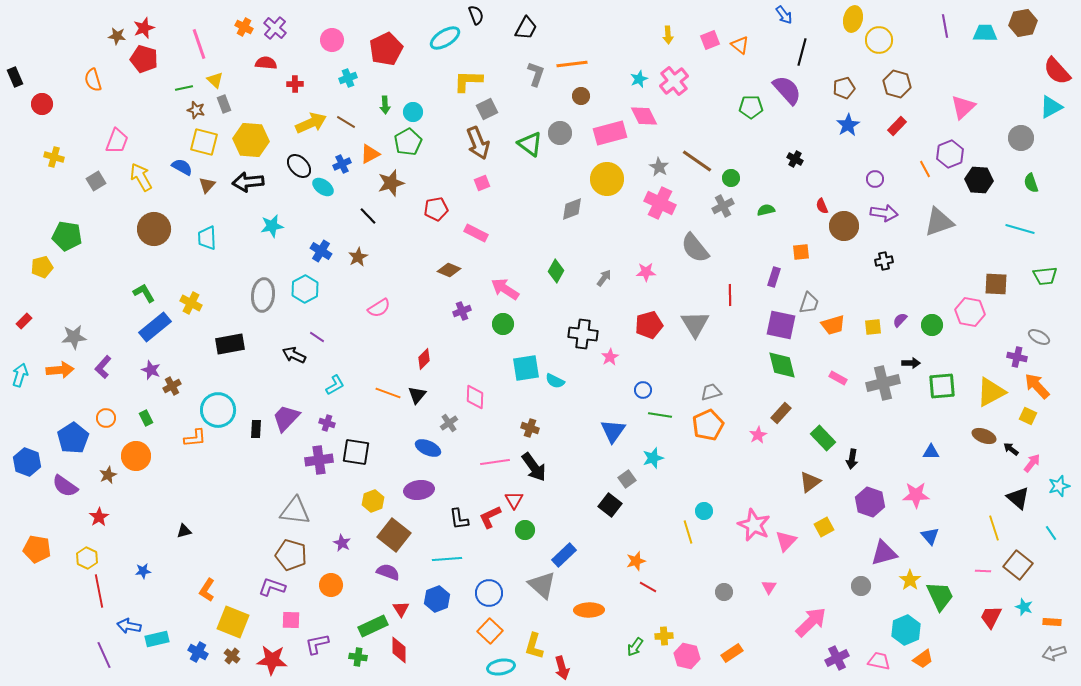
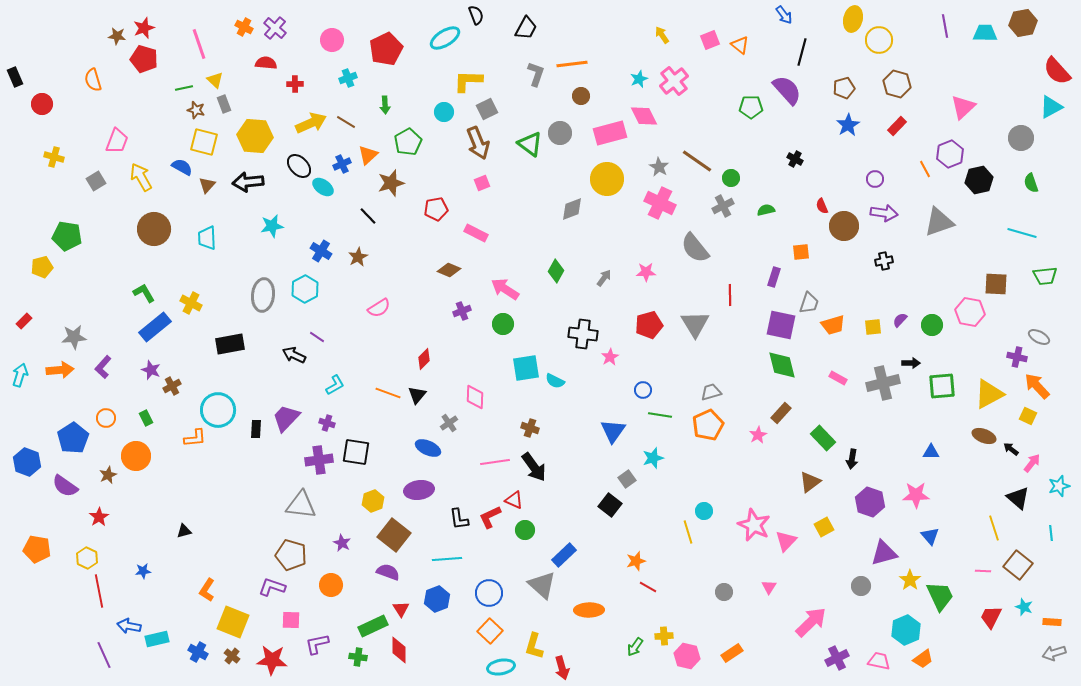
yellow arrow at (668, 35): moved 6 px left; rotated 150 degrees clockwise
cyan circle at (413, 112): moved 31 px right
yellow hexagon at (251, 140): moved 4 px right, 4 px up
orange triangle at (370, 154): moved 2 px left, 1 px down; rotated 15 degrees counterclockwise
black hexagon at (979, 180): rotated 16 degrees counterclockwise
cyan line at (1020, 229): moved 2 px right, 4 px down
yellow triangle at (991, 392): moved 2 px left, 2 px down
red triangle at (514, 500): rotated 36 degrees counterclockwise
gray triangle at (295, 511): moved 6 px right, 6 px up
cyan line at (1051, 533): rotated 28 degrees clockwise
